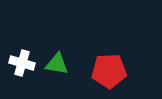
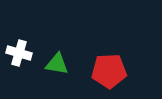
white cross: moved 3 px left, 10 px up
